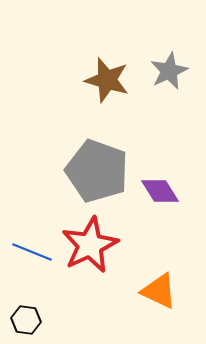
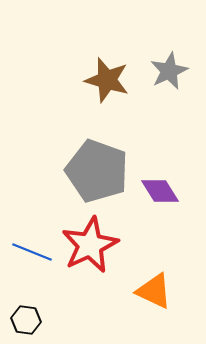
orange triangle: moved 5 px left
